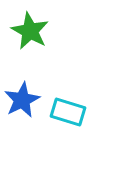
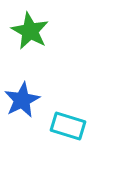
cyan rectangle: moved 14 px down
